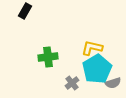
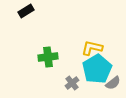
black rectangle: moved 1 px right; rotated 28 degrees clockwise
gray semicircle: rotated 21 degrees counterclockwise
